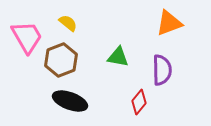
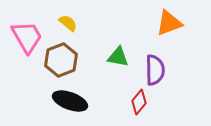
purple semicircle: moved 7 px left
